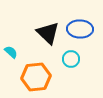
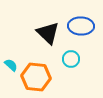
blue ellipse: moved 1 px right, 3 px up
cyan semicircle: moved 13 px down
orange hexagon: rotated 12 degrees clockwise
